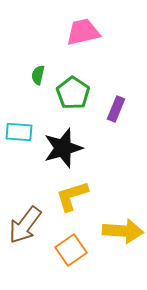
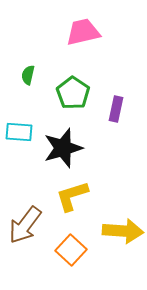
green semicircle: moved 10 px left
purple rectangle: rotated 10 degrees counterclockwise
orange square: rotated 12 degrees counterclockwise
